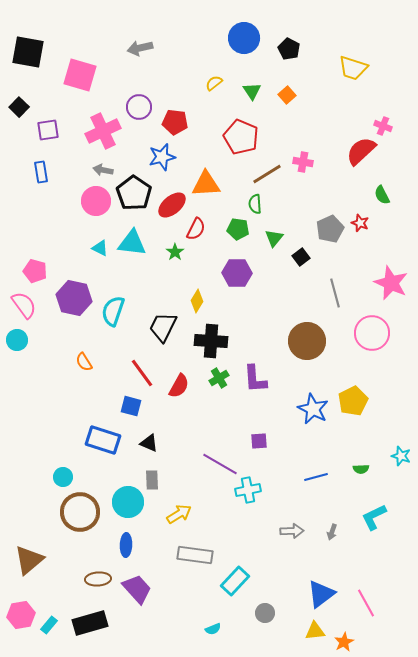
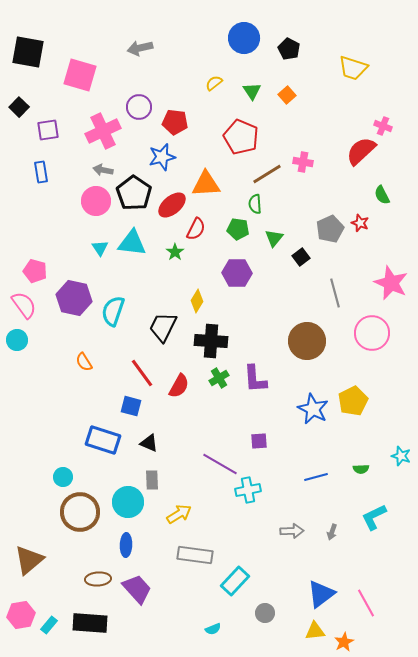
cyan triangle at (100, 248): rotated 30 degrees clockwise
black rectangle at (90, 623): rotated 20 degrees clockwise
